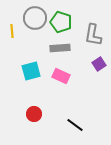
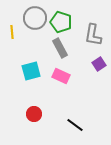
yellow line: moved 1 px down
gray rectangle: rotated 66 degrees clockwise
